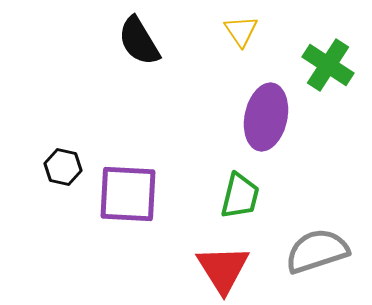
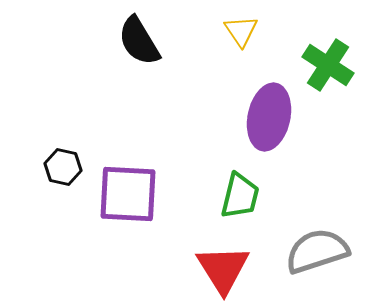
purple ellipse: moved 3 px right
